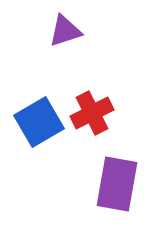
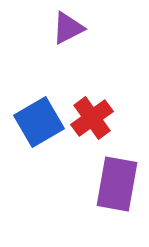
purple triangle: moved 3 px right, 3 px up; rotated 9 degrees counterclockwise
red cross: moved 5 px down; rotated 9 degrees counterclockwise
